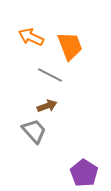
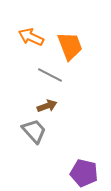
purple pentagon: rotated 20 degrees counterclockwise
